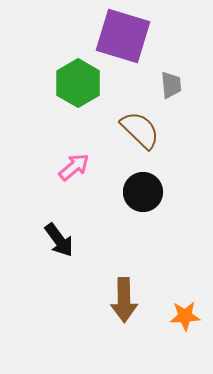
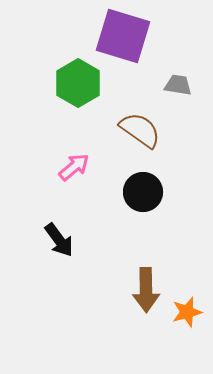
gray trapezoid: moved 7 px right; rotated 76 degrees counterclockwise
brown semicircle: rotated 9 degrees counterclockwise
brown arrow: moved 22 px right, 10 px up
orange star: moved 2 px right, 4 px up; rotated 12 degrees counterclockwise
